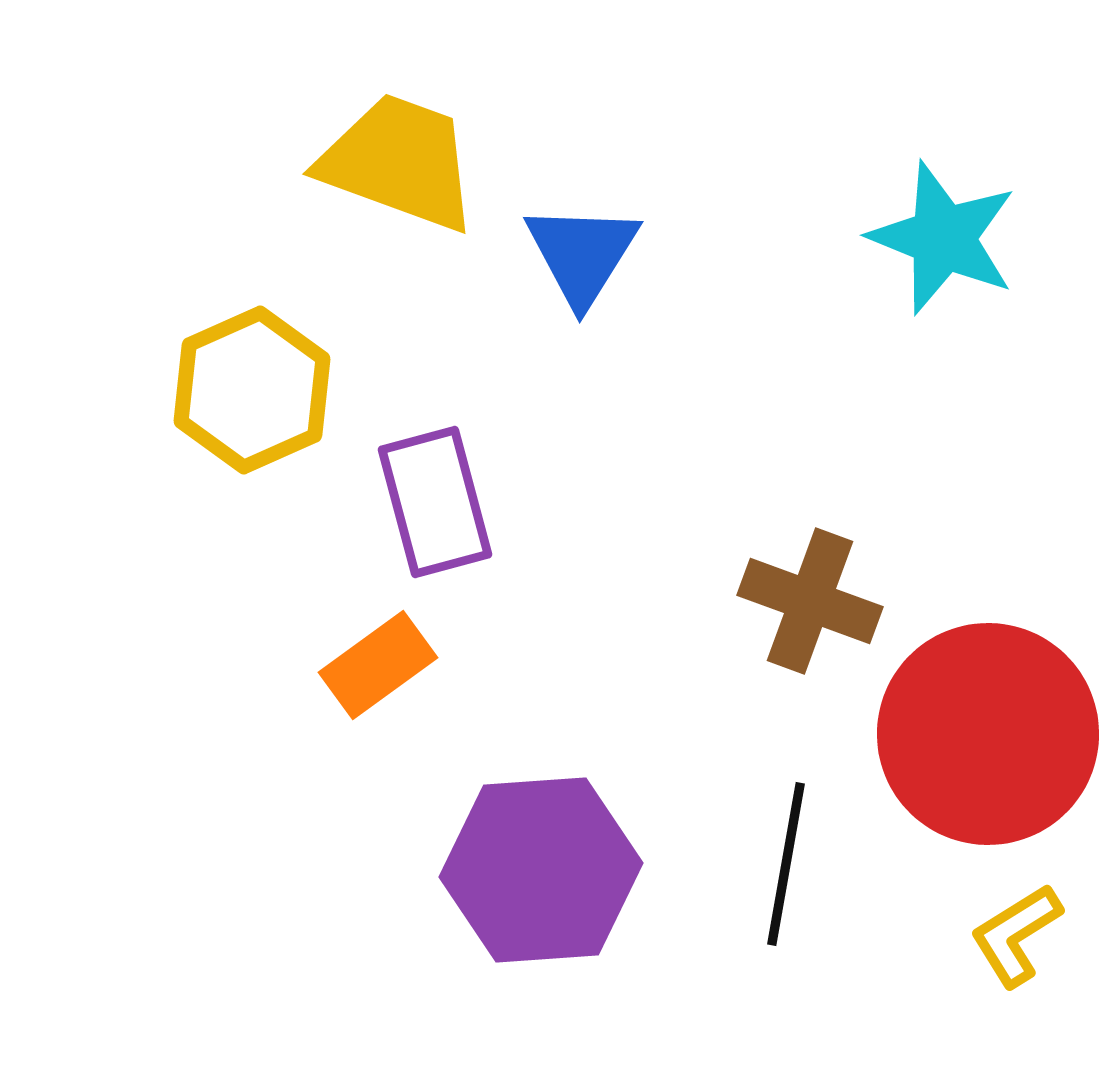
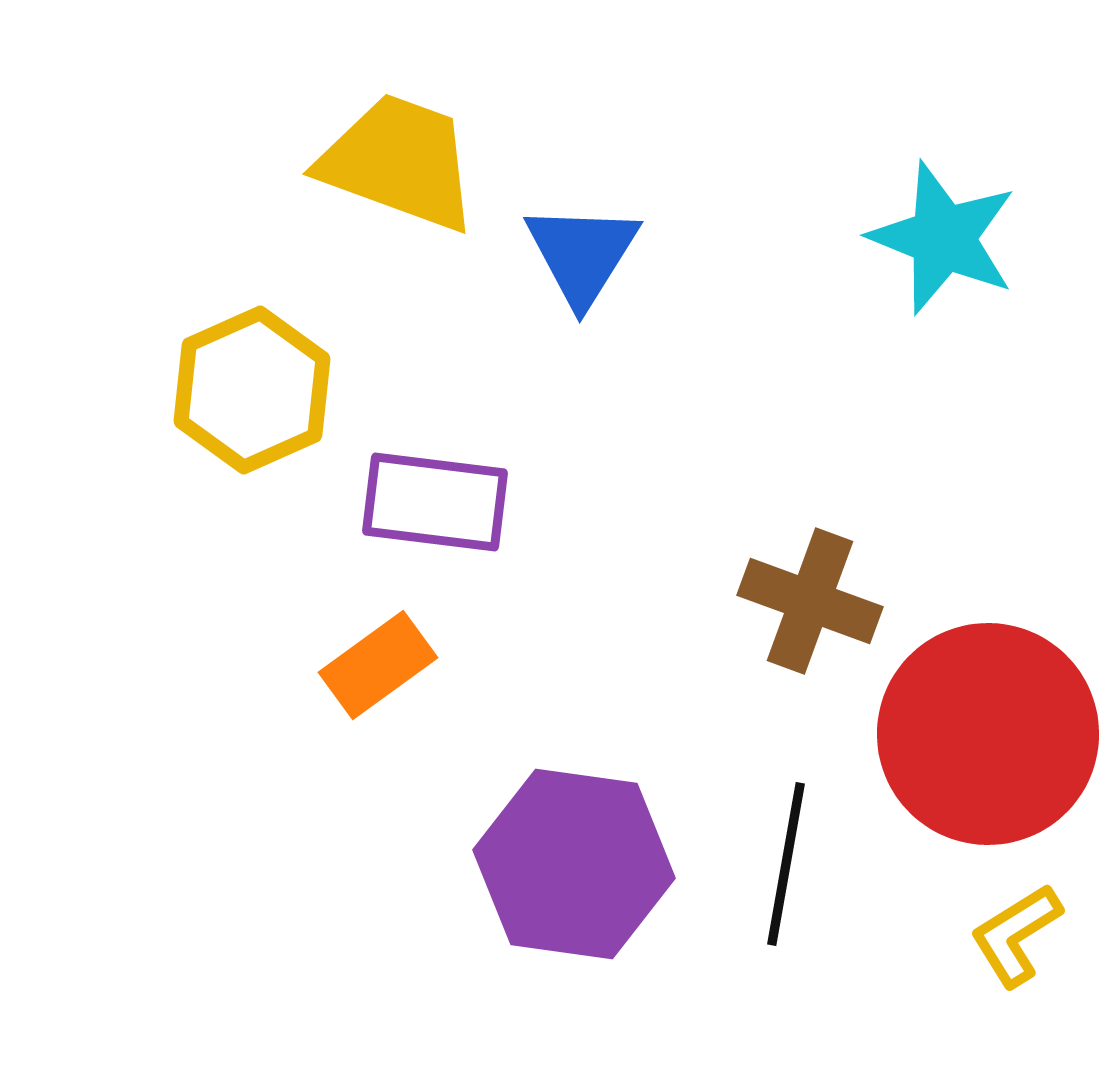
purple rectangle: rotated 68 degrees counterclockwise
purple hexagon: moved 33 px right, 6 px up; rotated 12 degrees clockwise
